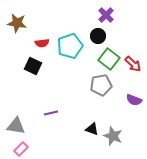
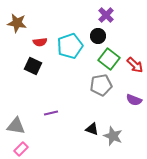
red semicircle: moved 2 px left, 1 px up
red arrow: moved 2 px right, 1 px down
